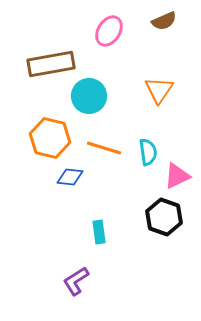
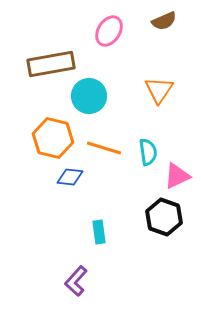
orange hexagon: moved 3 px right
purple L-shape: rotated 16 degrees counterclockwise
